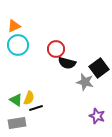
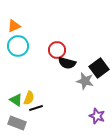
cyan circle: moved 1 px down
red circle: moved 1 px right, 1 px down
gray star: moved 1 px up
gray rectangle: rotated 30 degrees clockwise
